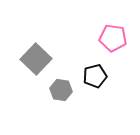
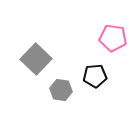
black pentagon: rotated 10 degrees clockwise
